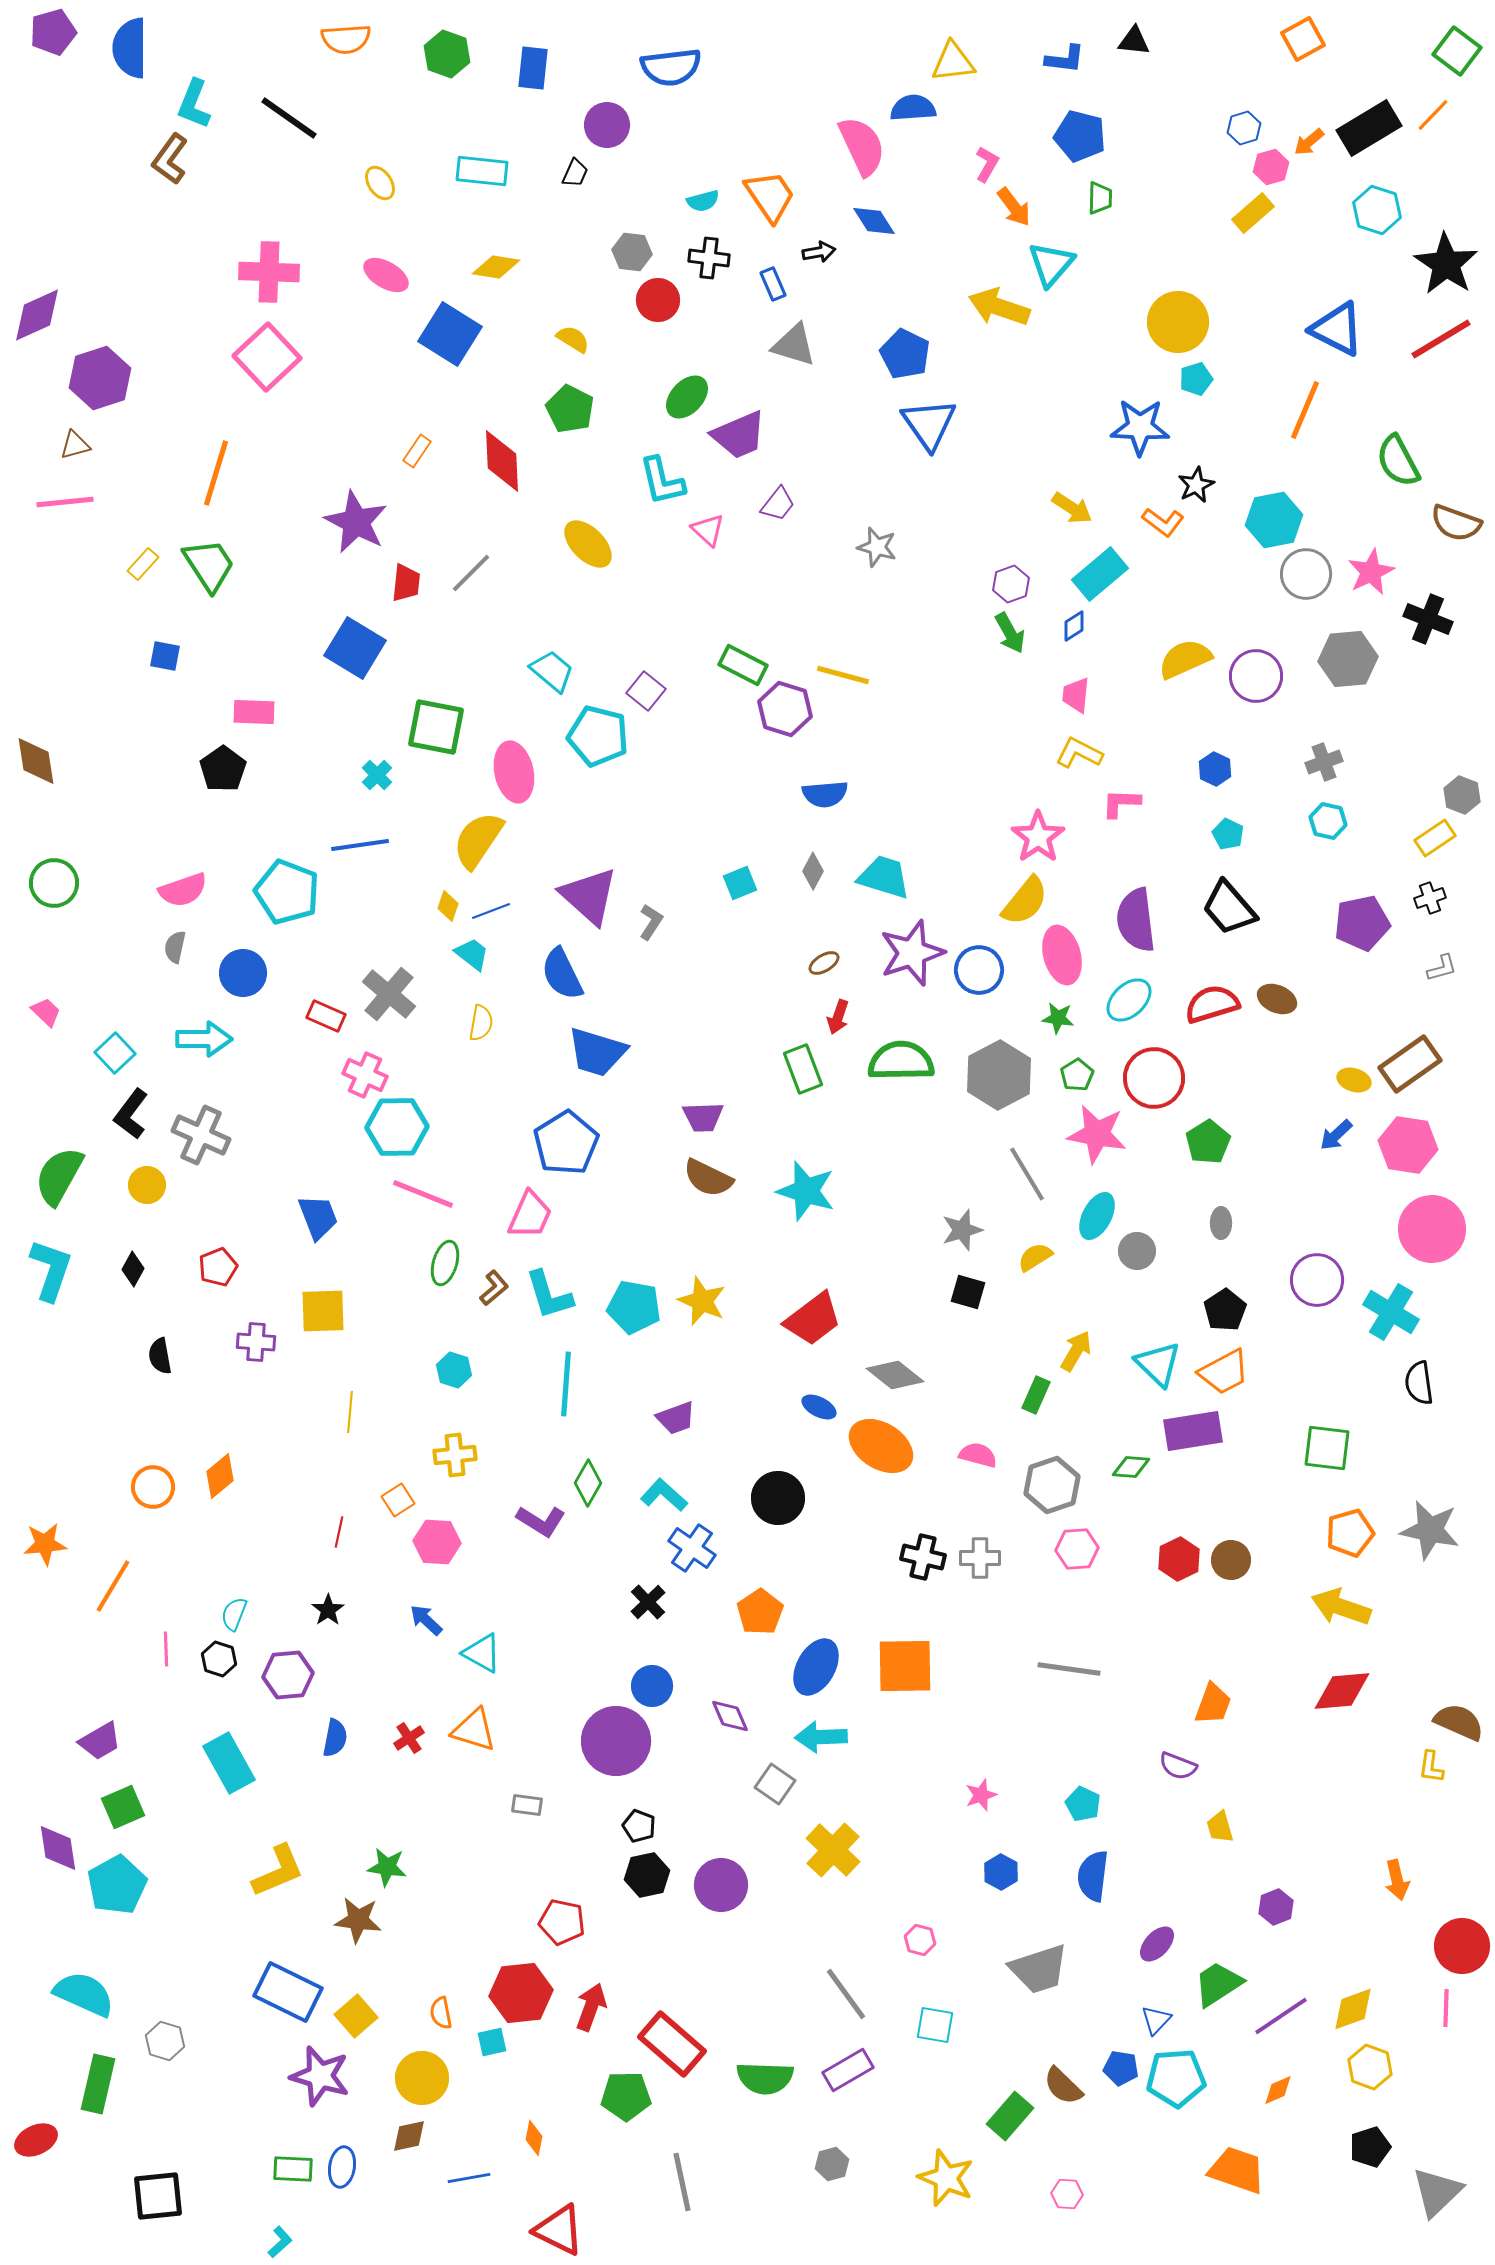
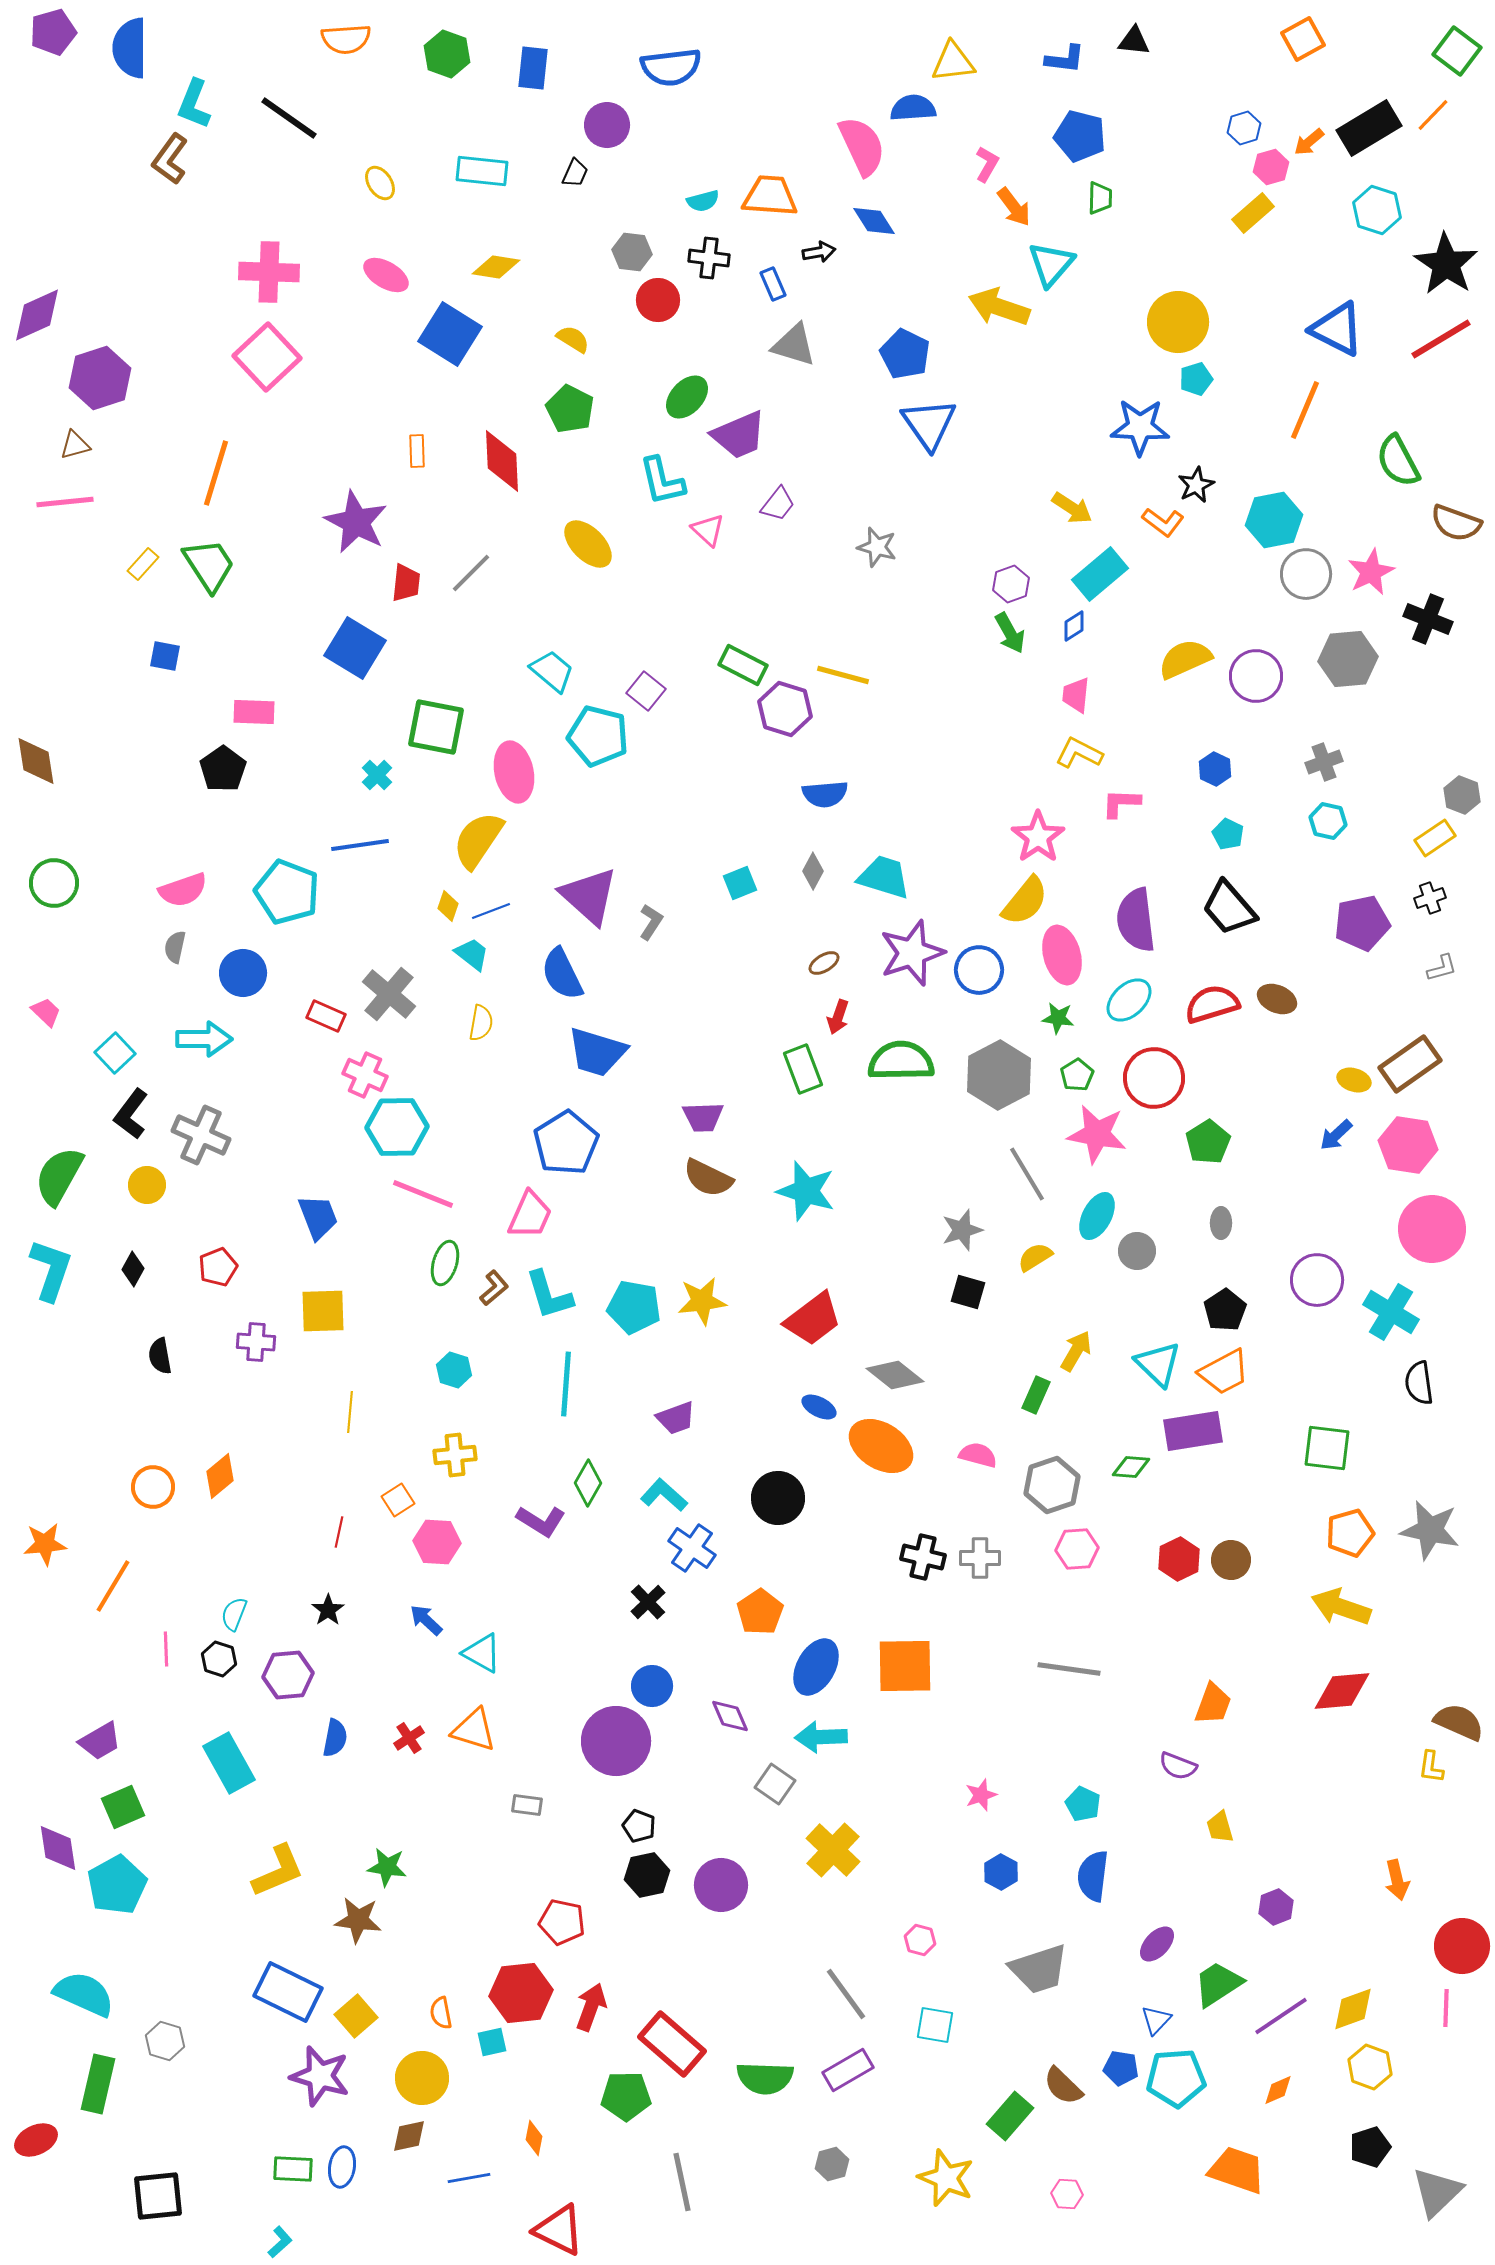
orange trapezoid at (770, 196): rotated 52 degrees counterclockwise
orange rectangle at (417, 451): rotated 36 degrees counterclockwise
yellow star at (702, 1301): rotated 30 degrees counterclockwise
